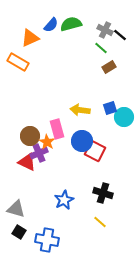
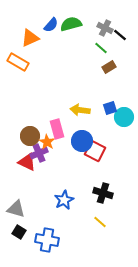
gray cross: moved 2 px up
